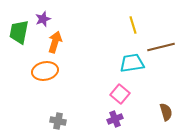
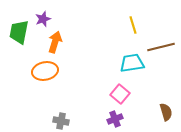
gray cross: moved 3 px right
